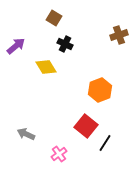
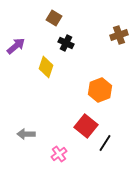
black cross: moved 1 px right, 1 px up
yellow diamond: rotated 50 degrees clockwise
gray arrow: rotated 24 degrees counterclockwise
